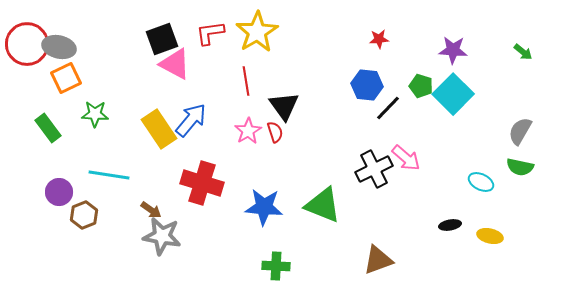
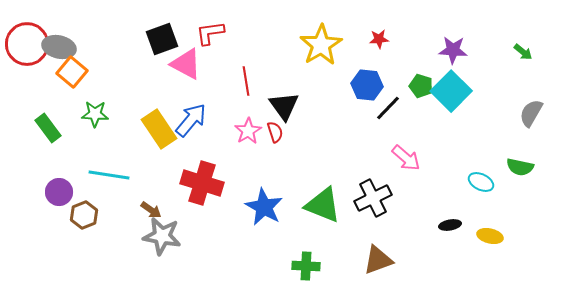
yellow star: moved 64 px right, 13 px down
pink triangle: moved 11 px right
orange square: moved 6 px right, 6 px up; rotated 24 degrees counterclockwise
cyan square: moved 2 px left, 3 px up
gray semicircle: moved 11 px right, 18 px up
black cross: moved 1 px left, 29 px down
blue star: rotated 24 degrees clockwise
green cross: moved 30 px right
